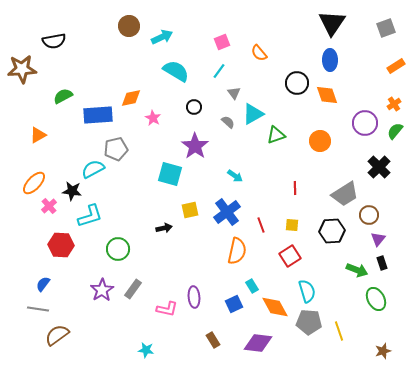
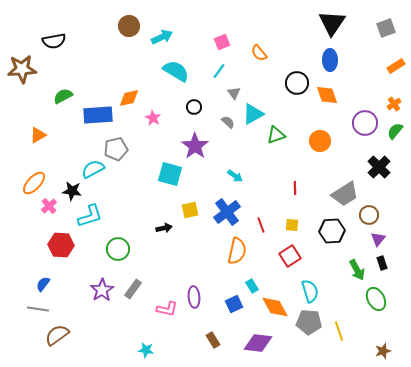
orange diamond at (131, 98): moved 2 px left
green arrow at (357, 270): rotated 40 degrees clockwise
cyan semicircle at (307, 291): moved 3 px right
